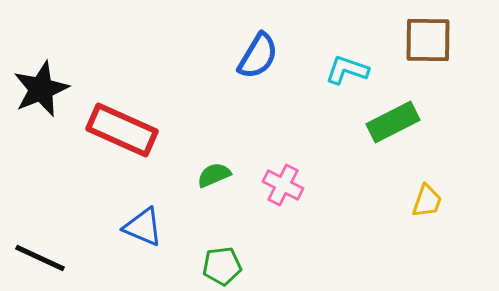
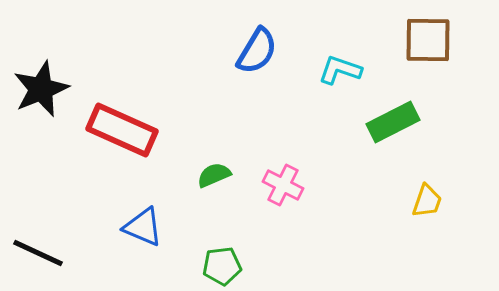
blue semicircle: moved 1 px left, 5 px up
cyan L-shape: moved 7 px left
black line: moved 2 px left, 5 px up
